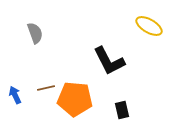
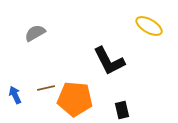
gray semicircle: rotated 100 degrees counterclockwise
